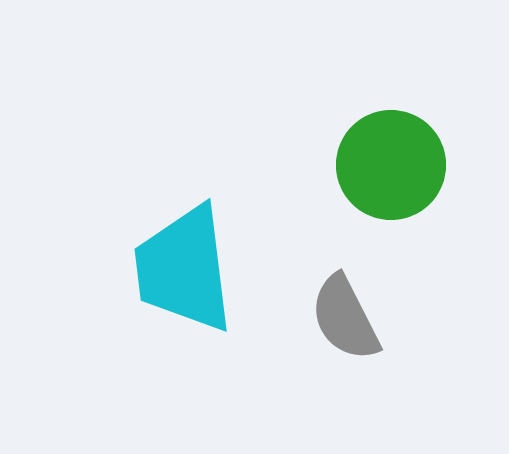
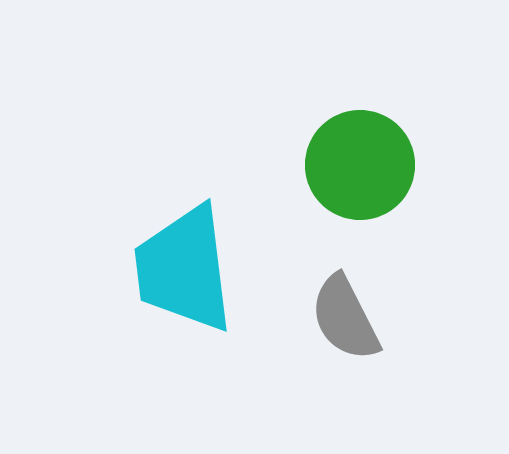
green circle: moved 31 px left
